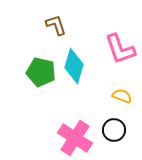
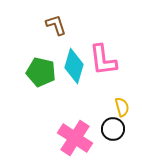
pink L-shape: moved 17 px left, 11 px down; rotated 12 degrees clockwise
yellow semicircle: moved 11 px down; rotated 54 degrees clockwise
black circle: moved 1 px left, 1 px up
